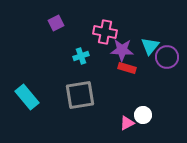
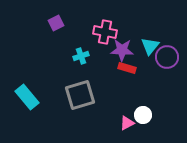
gray square: rotated 8 degrees counterclockwise
